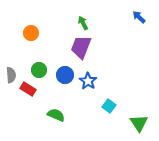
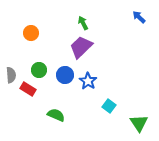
purple trapezoid: rotated 25 degrees clockwise
